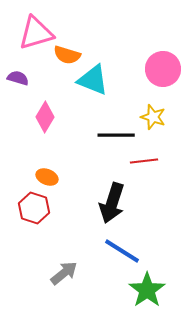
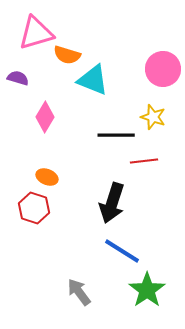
gray arrow: moved 15 px right, 19 px down; rotated 88 degrees counterclockwise
